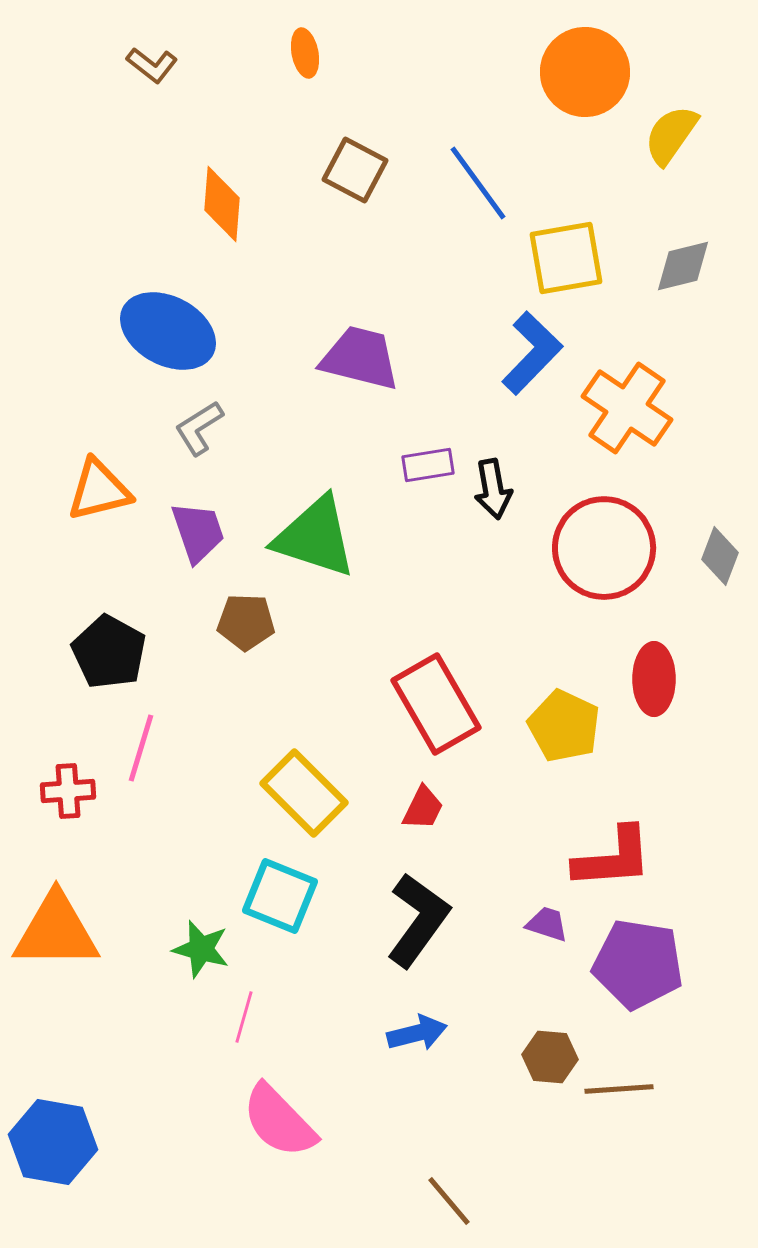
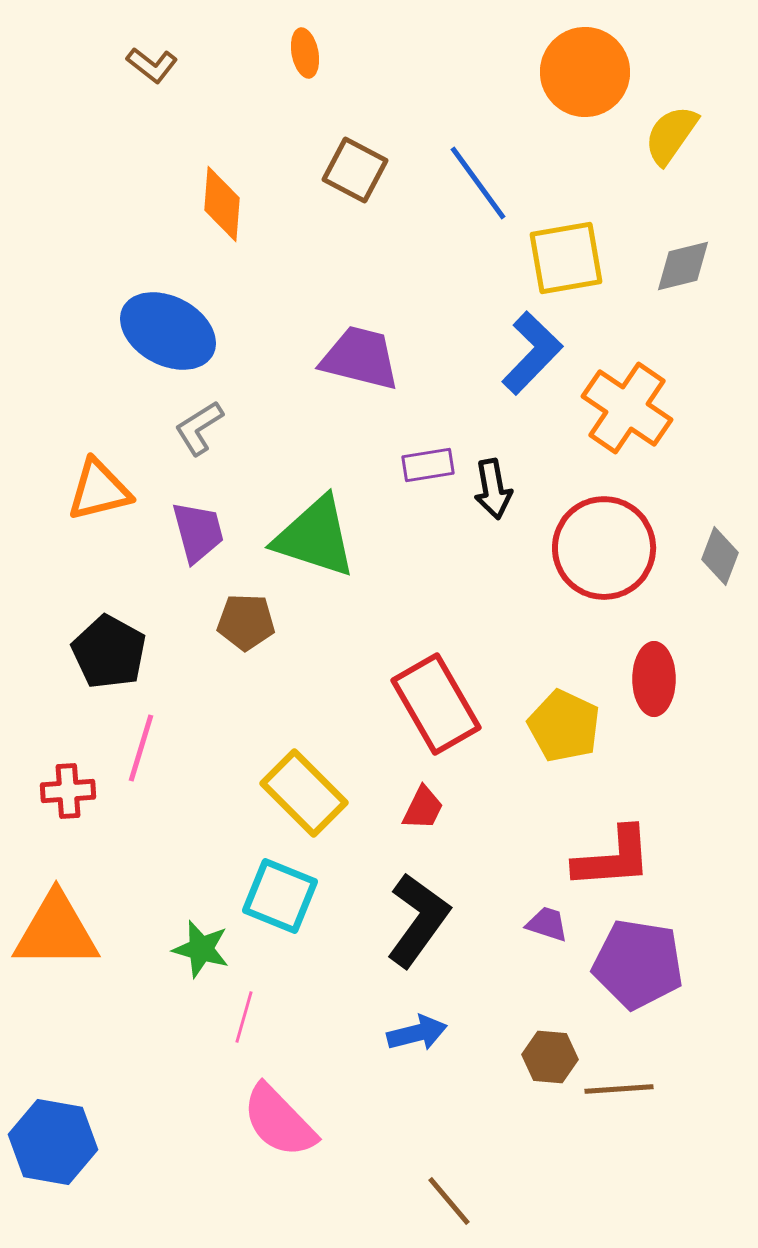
purple trapezoid at (198, 532): rotated 4 degrees clockwise
